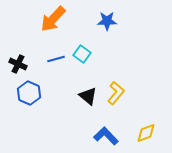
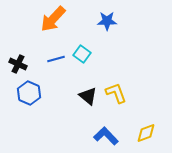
yellow L-shape: rotated 60 degrees counterclockwise
